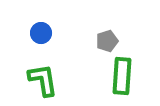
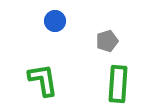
blue circle: moved 14 px right, 12 px up
green rectangle: moved 4 px left, 8 px down
